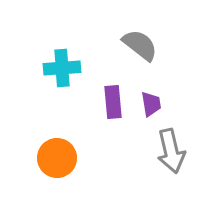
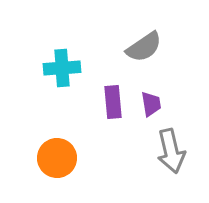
gray semicircle: moved 4 px right, 2 px down; rotated 108 degrees clockwise
